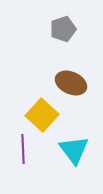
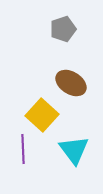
brown ellipse: rotated 8 degrees clockwise
